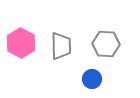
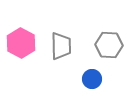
gray hexagon: moved 3 px right, 1 px down
